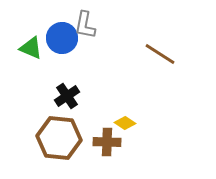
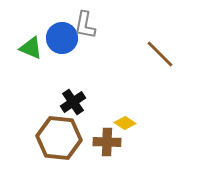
brown line: rotated 12 degrees clockwise
black cross: moved 6 px right, 6 px down
